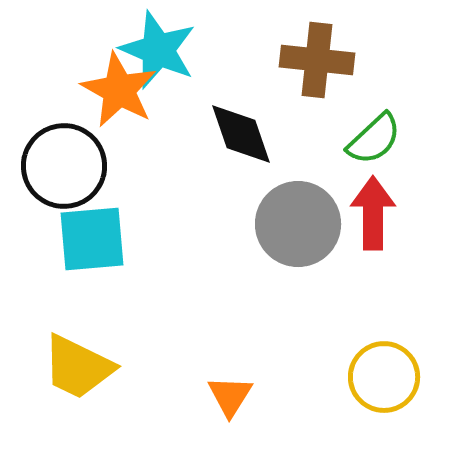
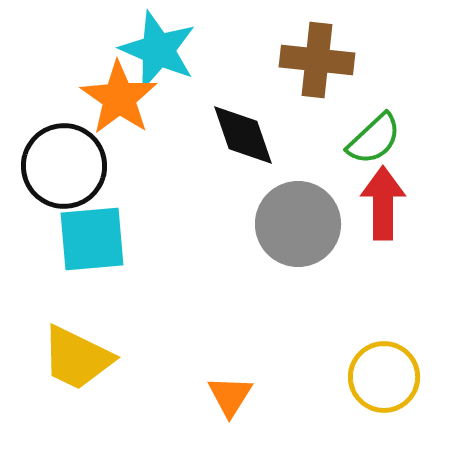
orange star: moved 8 px down; rotated 6 degrees clockwise
black diamond: moved 2 px right, 1 px down
red arrow: moved 10 px right, 10 px up
yellow trapezoid: moved 1 px left, 9 px up
